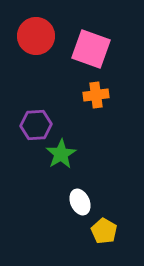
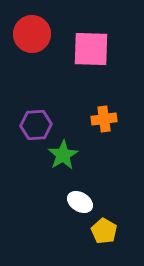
red circle: moved 4 px left, 2 px up
pink square: rotated 18 degrees counterclockwise
orange cross: moved 8 px right, 24 px down
green star: moved 2 px right, 1 px down
white ellipse: rotated 35 degrees counterclockwise
